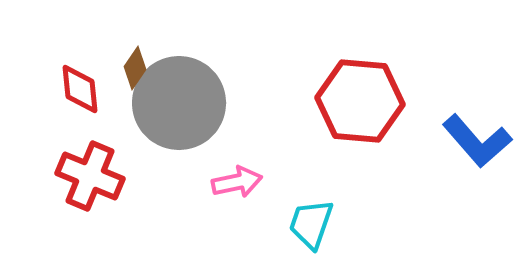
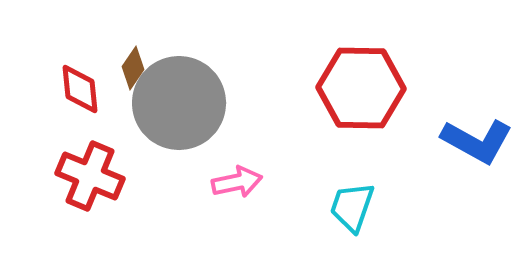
brown diamond: moved 2 px left
red hexagon: moved 1 px right, 13 px up; rotated 4 degrees counterclockwise
blue L-shape: rotated 20 degrees counterclockwise
cyan trapezoid: moved 41 px right, 17 px up
